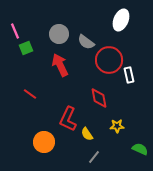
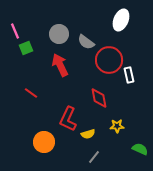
red line: moved 1 px right, 1 px up
yellow semicircle: moved 1 px right; rotated 72 degrees counterclockwise
